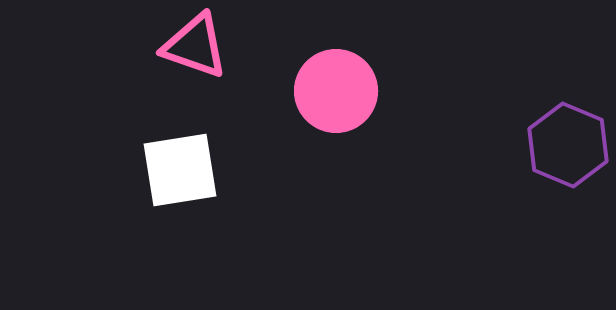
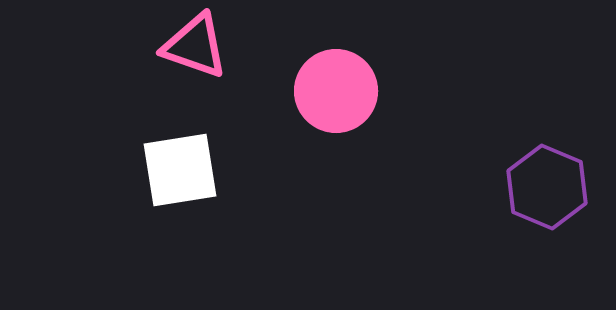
purple hexagon: moved 21 px left, 42 px down
